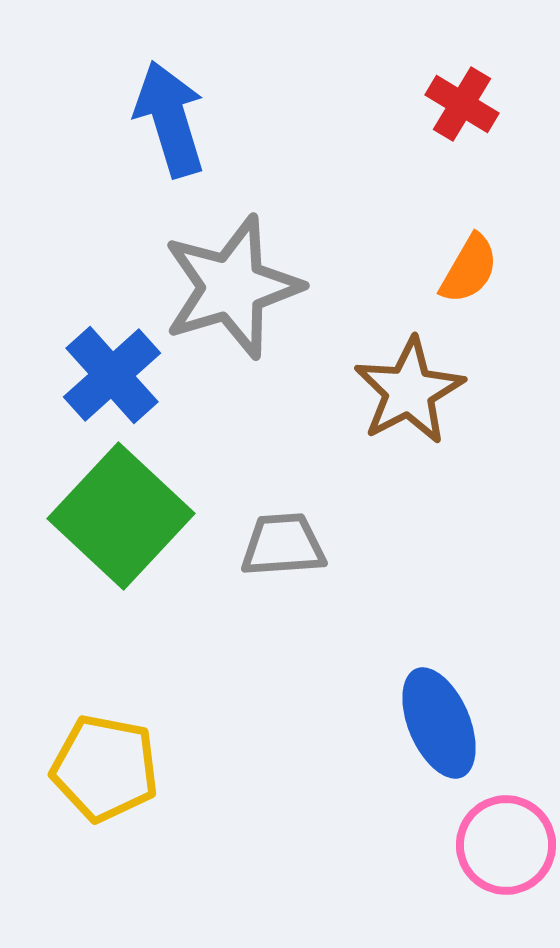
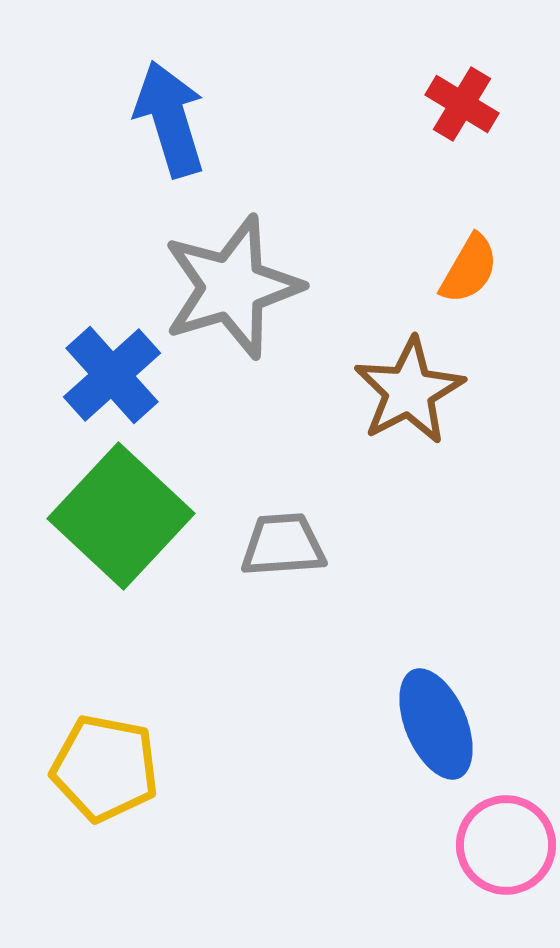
blue ellipse: moved 3 px left, 1 px down
